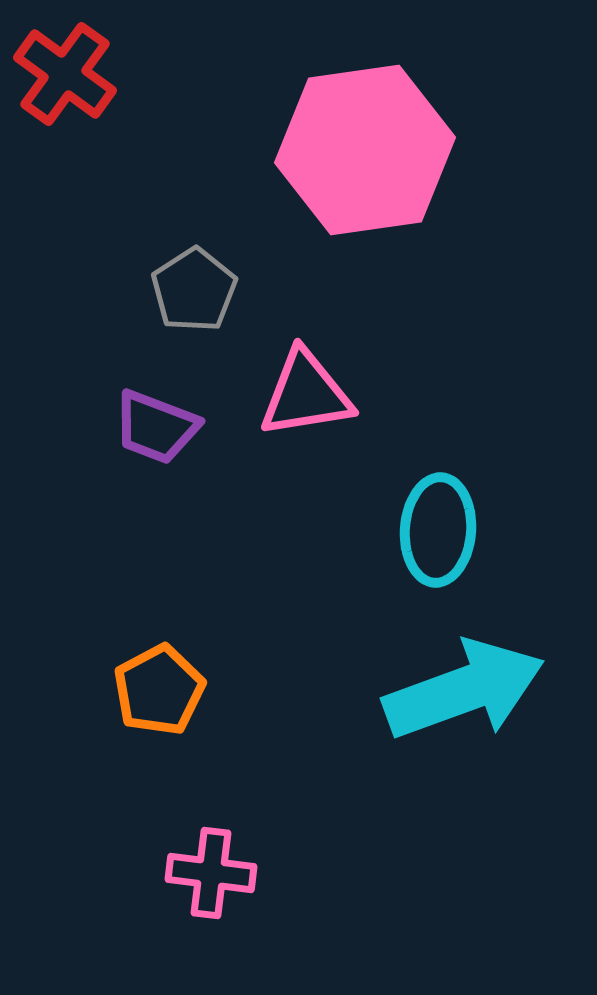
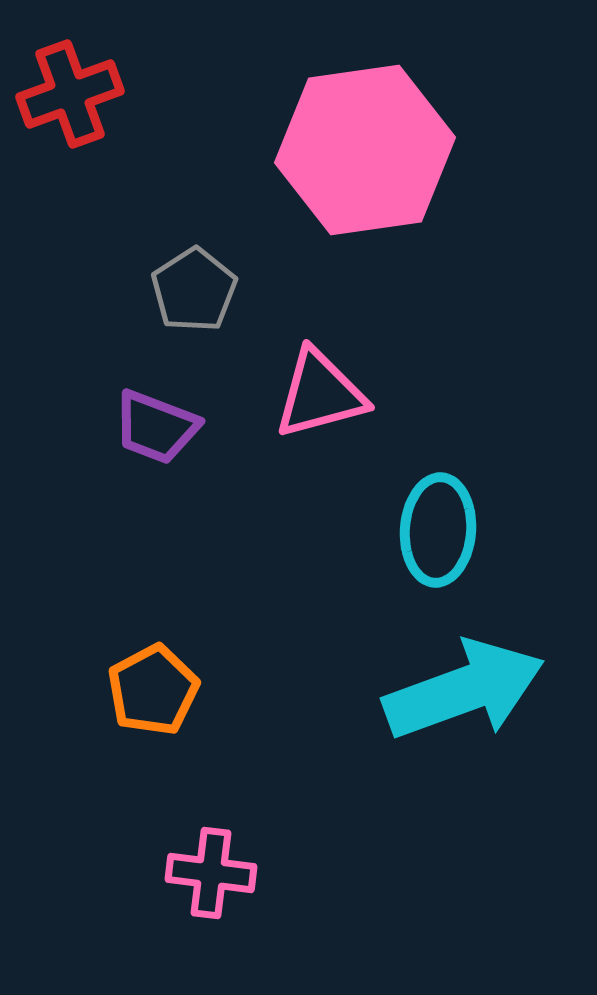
red cross: moved 5 px right, 20 px down; rotated 34 degrees clockwise
pink triangle: moved 14 px right; rotated 6 degrees counterclockwise
orange pentagon: moved 6 px left
